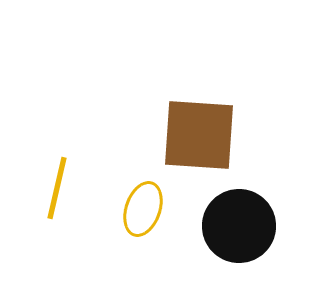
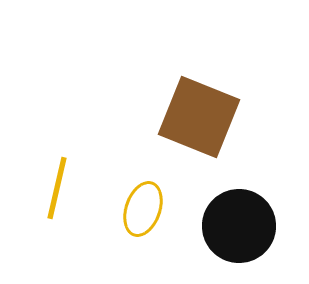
brown square: moved 18 px up; rotated 18 degrees clockwise
